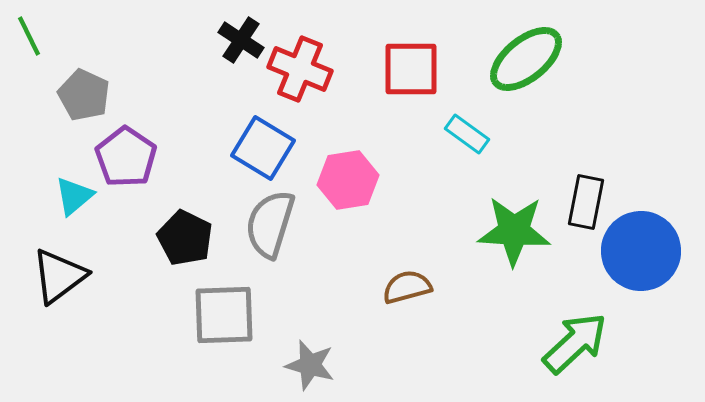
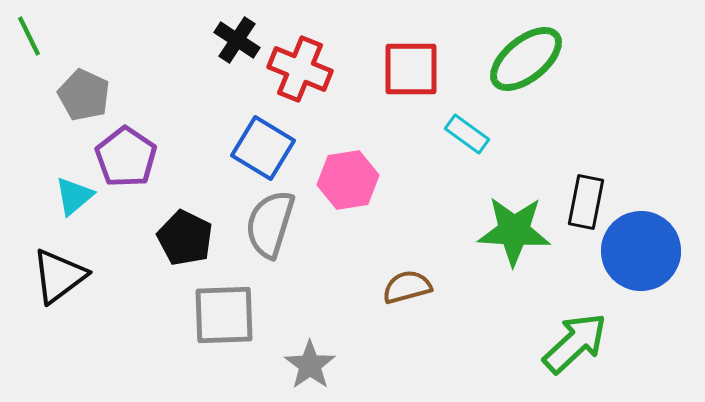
black cross: moved 4 px left
gray star: rotated 21 degrees clockwise
